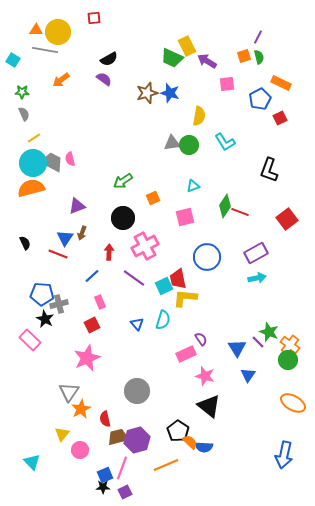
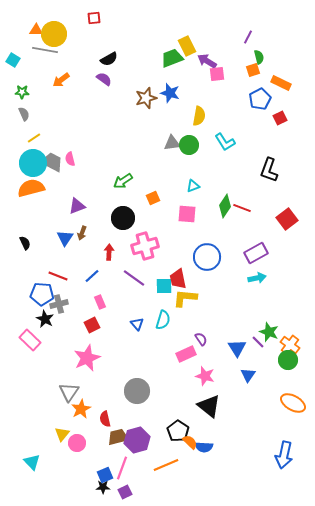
yellow circle at (58, 32): moved 4 px left, 2 px down
purple line at (258, 37): moved 10 px left
orange square at (244, 56): moved 9 px right, 14 px down
green trapezoid at (172, 58): rotated 135 degrees clockwise
pink square at (227, 84): moved 10 px left, 10 px up
brown star at (147, 93): moved 1 px left, 5 px down
red line at (240, 212): moved 2 px right, 4 px up
pink square at (185, 217): moved 2 px right, 3 px up; rotated 18 degrees clockwise
pink cross at (145, 246): rotated 12 degrees clockwise
red line at (58, 254): moved 22 px down
cyan square at (164, 286): rotated 24 degrees clockwise
pink circle at (80, 450): moved 3 px left, 7 px up
